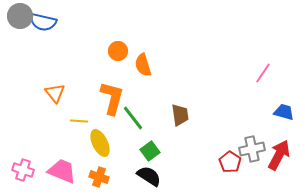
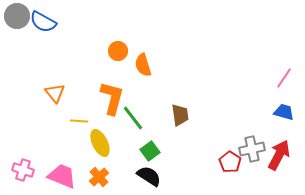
gray circle: moved 3 px left
blue semicircle: rotated 16 degrees clockwise
pink line: moved 21 px right, 5 px down
pink trapezoid: moved 5 px down
orange cross: rotated 30 degrees clockwise
